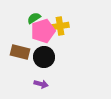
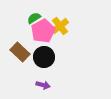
yellow cross: rotated 30 degrees counterclockwise
pink pentagon: rotated 10 degrees counterclockwise
brown rectangle: rotated 30 degrees clockwise
purple arrow: moved 2 px right, 1 px down
